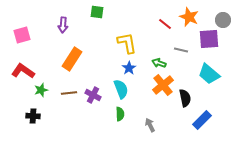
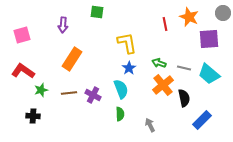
gray circle: moved 7 px up
red line: rotated 40 degrees clockwise
gray line: moved 3 px right, 18 px down
black semicircle: moved 1 px left
